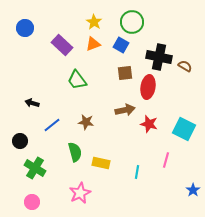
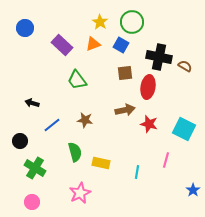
yellow star: moved 6 px right
brown star: moved 1 px left, 2 px up
